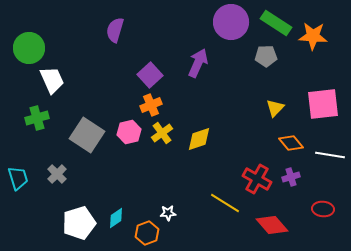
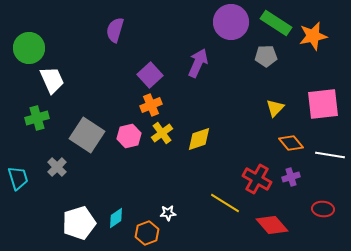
orange star: rotated 16 degrees counterclockwise
pink hexagon: moved 4 px down
gray cross: moved 7 px up
